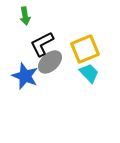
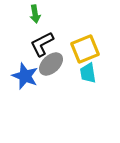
green arrow: moved 10 px right, 2 px up
gray ellipse: moved 1 px right, 2 px down
cyan trapezoid: moved 1 px left; rotated 145 degrees counterclockwise
